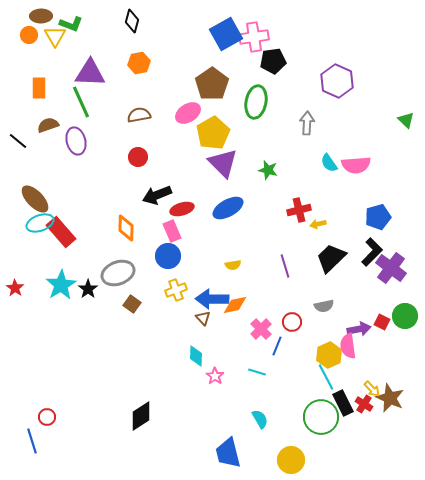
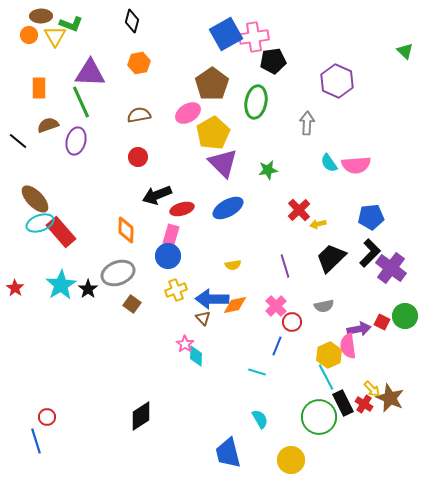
green triangle at (406, 120): moved 1 px left, 69 px up
purple ellipse at (76, 141): rotated 28 degrees clockwise
green star at (268, 170): rotated 24 degrees counterclockwise
red cross at (299, 210): rotated 30 degrees counterclockwise
blue pentagon at (378, 217): moved 7 px left; rotated 10 degrees clockwise
orange diamond at (126, 228): moved 2 px down
pink rectangle at (172, 231): moved 1 px left, 4 px down; rotated 40 degrees clockwise
black L-shape at (372, 252): moved 2 px left, 1 px down
pink cross at (261, 329): moved 15 px right, 23 px up
pink star at (215, 376): moved 30 px left, 32 px up
green circle at (321, 417): moved 2 px left
blue line at (32, 441): moved 4 px right
